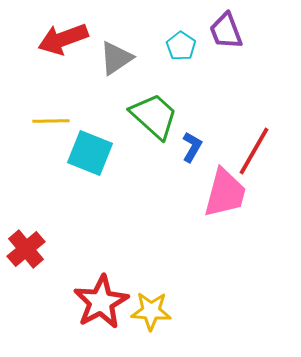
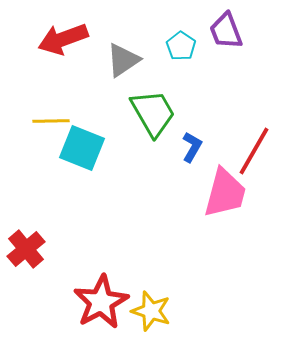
gray triangle: moved 7 px right, 2 px down
green trapezoid: moved 1 px left, 3 px up; rotated 18 degrees clockwise
cyan square: moved 8 px left, 5 px up
yellow star: rotated 15 degrees clockwise
